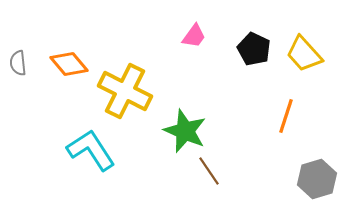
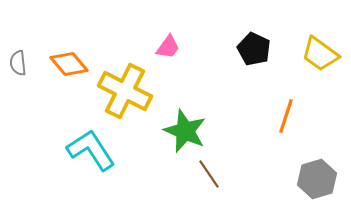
pink trapezoid: moved 26 px left, 11 px down
yellow trapezoid: moved 16 px right; rotated 12 degrees counterclockwise
brown line: moved 3 px down
